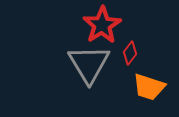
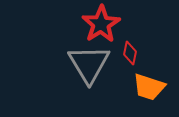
red star: moved 1 px left, 1 px up
red diamond: rotated 25 degrees counterclockwise
